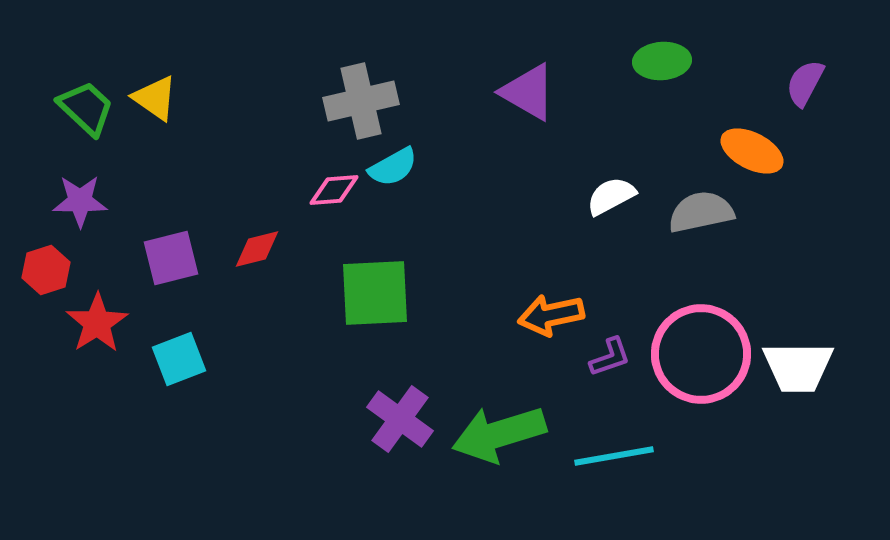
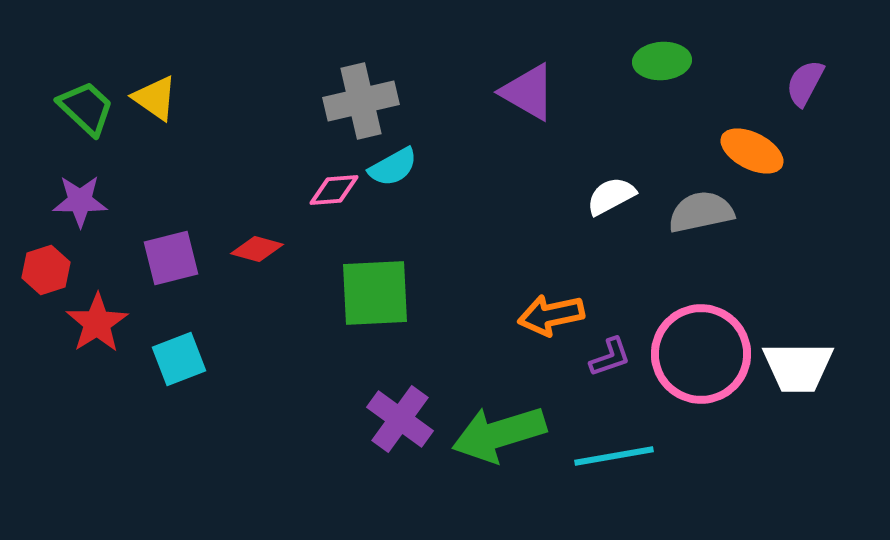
red diamond: rotated 30 degrees clockwise
